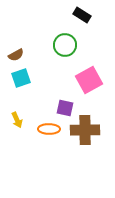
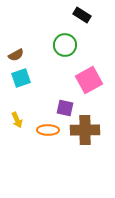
orange ellipse: moved 1 px left, 1 px down
